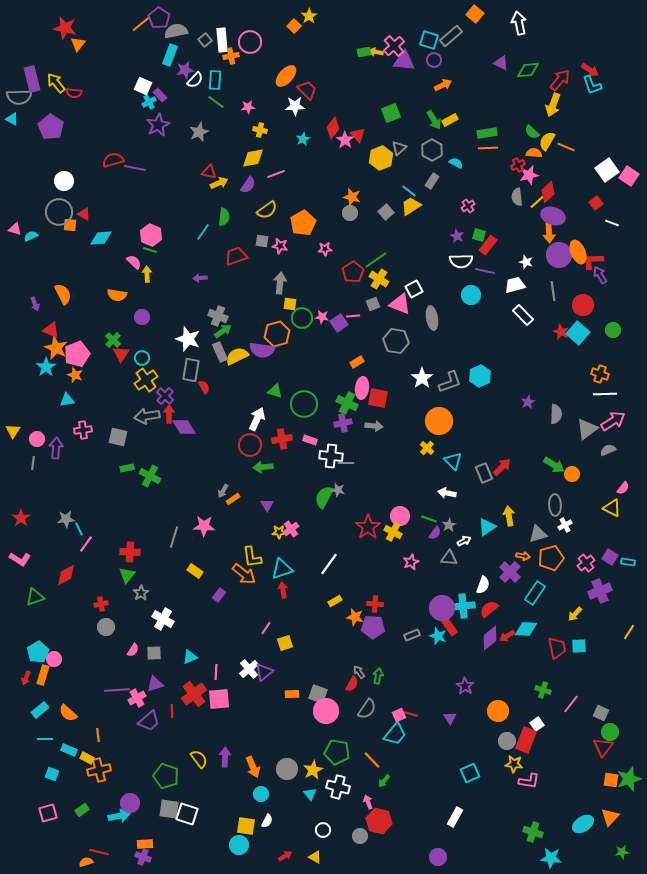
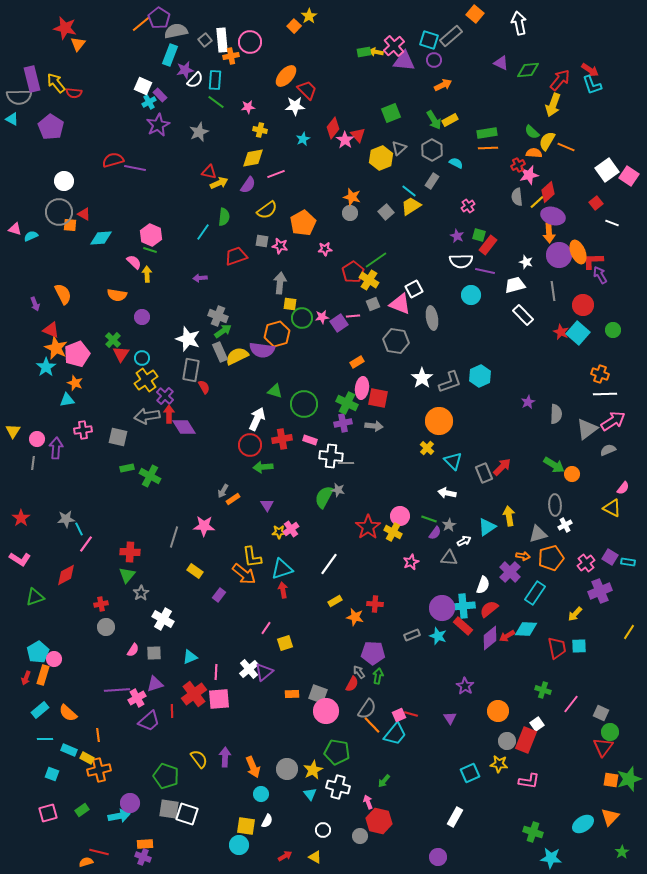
yellow cross at (379, 279): moved 10 px left, 1 px down
pink star at (322, 317): rotated 16 degrees counterclockwise
orange star at (75, 375): moved 8 px down
red rectangle at (449, 626): moved 14 px right; rotated 12 degrees counterclockwise
purple pentagon at (373, 627): moved 26 px down
orange line at (372, 760): moved 35 px up
yellow star at (514, 764): moved 15 px left
green star at (622, 852): rotated 24 degrees counterclockwise
